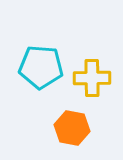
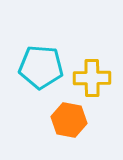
orange hexagon: moved 3 px left, 8 px up
